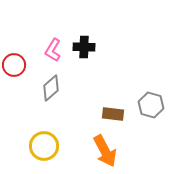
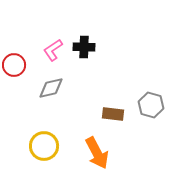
pink L-shape: rotated 25 degrees clockwise
gray diamond: rotated 28 degrees clockwise
orange arrow: moved 8 px left, 2 px down
